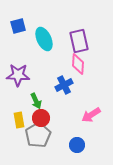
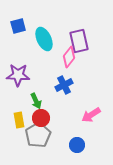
pink diamond: moved 9 px left, 7 px up; rotated 35 degrees clockwise
